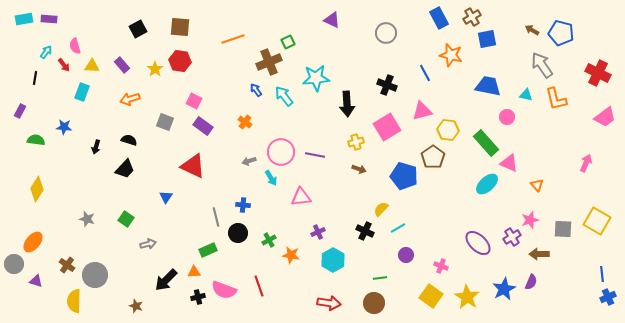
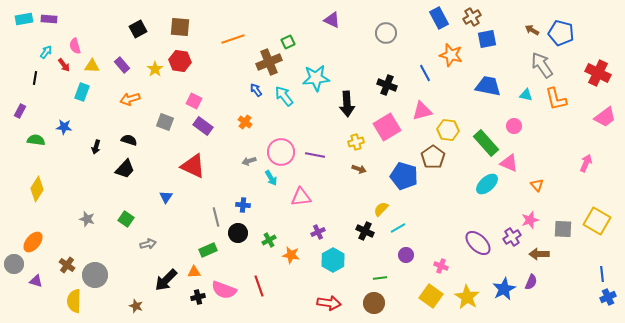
pink circle at (507, 117): moved 7 px right, 9 px down
